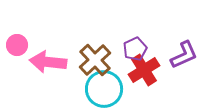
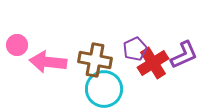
brown cross: rotated 36 degrees counterclockwise
red cross: moved 9 px right, 7 px up
